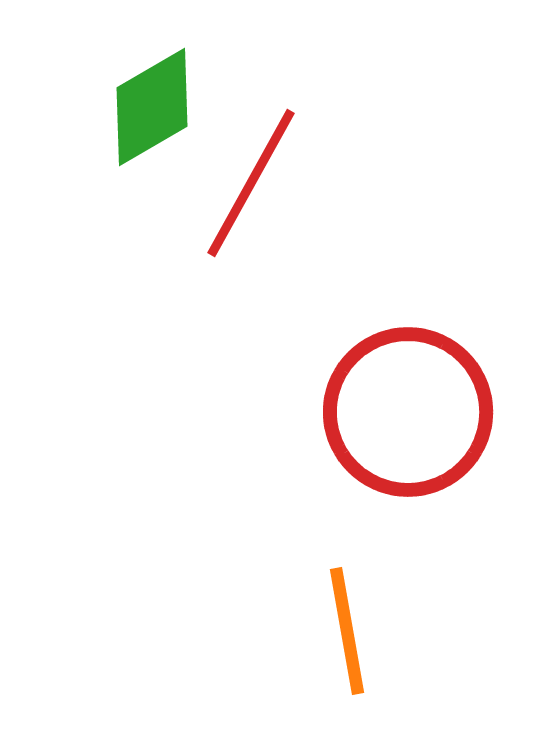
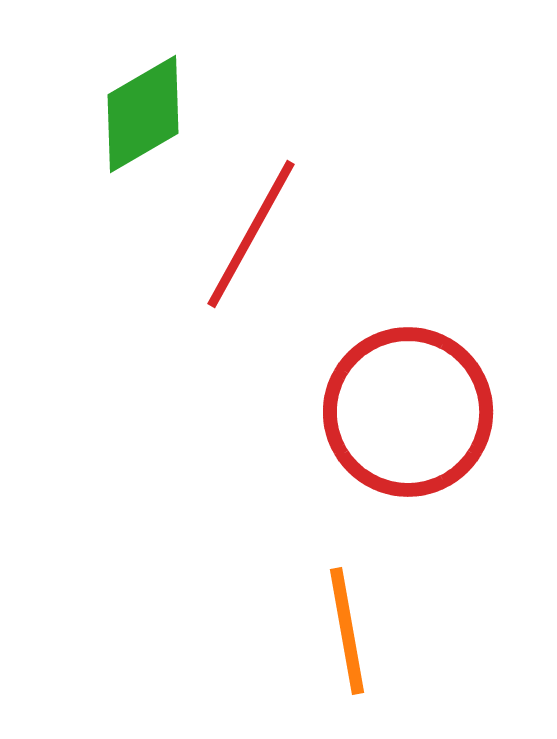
green diamond: moved 9 px left, 7 px down
red line: moved 51 px down
